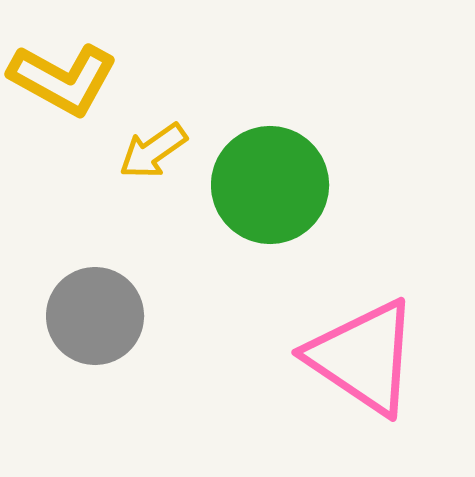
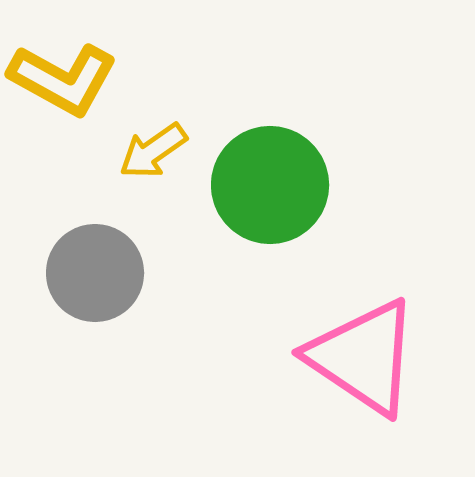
gray circle: moved 43 px up
